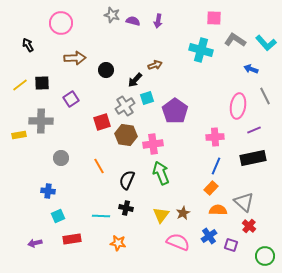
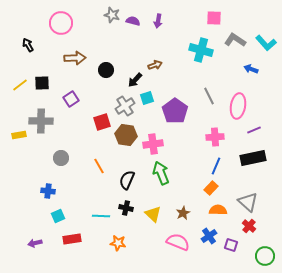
gray line at (265, 96): moved 56 px left
gray triangle at (244, 202): moved 4 px right
yellow triangle at (161, 215): moved 8 px left, 1 px up; rotated 24 degrees counterclockwise
